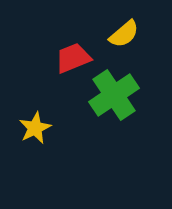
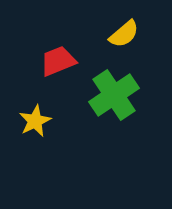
red trapezoid: moved 15 px left, 3 px down
yellow star: moved 7 px up
